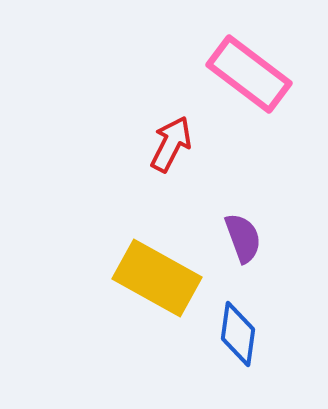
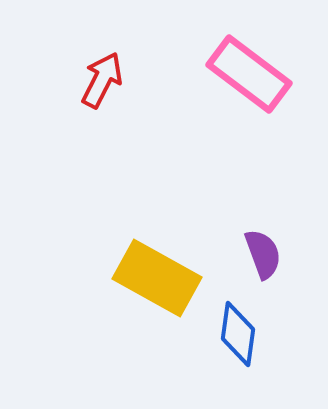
red arrow: moved 69 px left, 64 px up
purple semicircle: moved 20 px right, 16 px down
